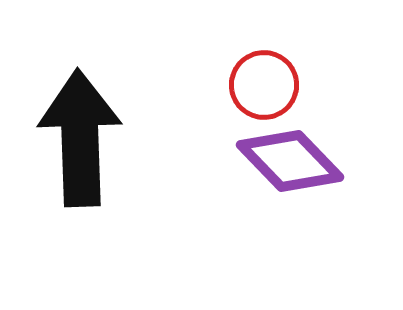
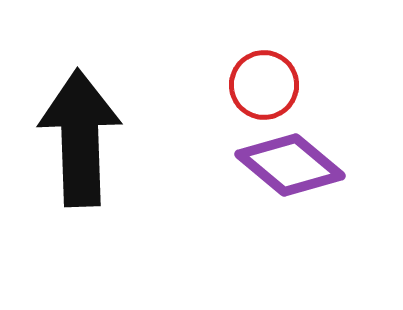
purple diamond: moved 4 px down; rotated 6 degrees counterclockwise
